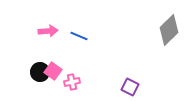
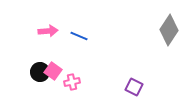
gray diamond: rotated 12 degrees counterclockwise
purple square: moved 4 px right
